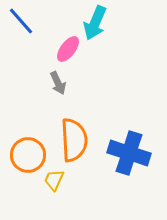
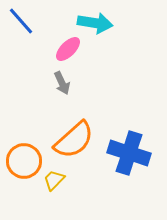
cyan arrow: rotated 104 degrees counterclockwise
pink ellipse: rotated 8 degrees clockwise
gray arrow: moved 4 px right
orange semicircle: rotated 51 degrees clockwise
orange circle: moved 4 px left, 6 px down
yellow trapezoid: rotated 20 degrees clockwise
